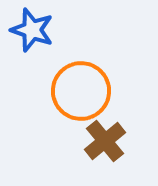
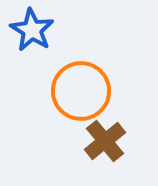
blue star: rotated 12 degrees clockwise
